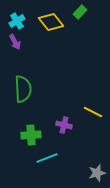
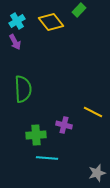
green rectangle: moved 1 px left, 2 px up
green cross: moved 5 px right
cyan line: rotated 25 degrees clockwise
